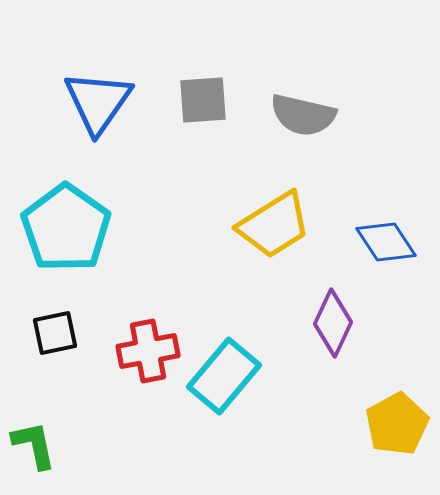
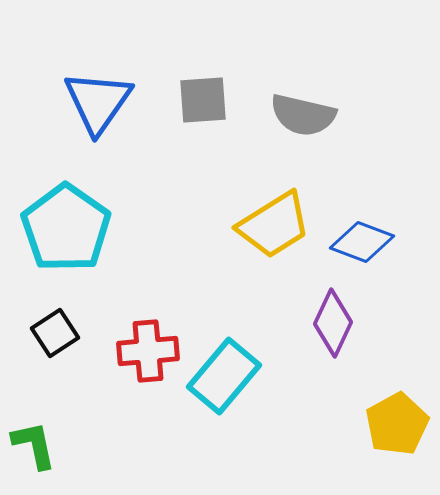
blue diamond: moved 24 px left; rotated 36 degrees counterclockwise
black square: rotated 21 degrees counterclockwise
red cross: rotated 6 degrees clockwise
